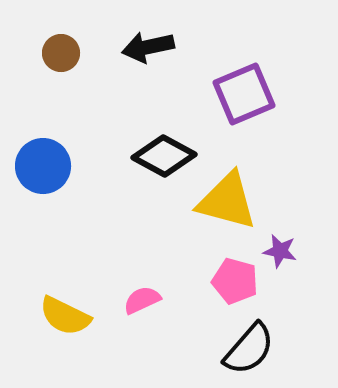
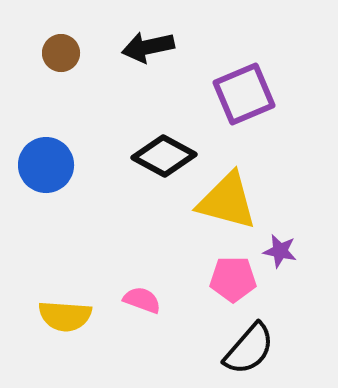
blue circle: moved 3 px right, 1 px up
pink pentagon: moved 2 px left, 2 px up; rotated 15 degrees counterclockwise
pink semicircle: rotated 45 degrees clockwise
yellow semicircle: rotated 22 degrees counterclockwise
